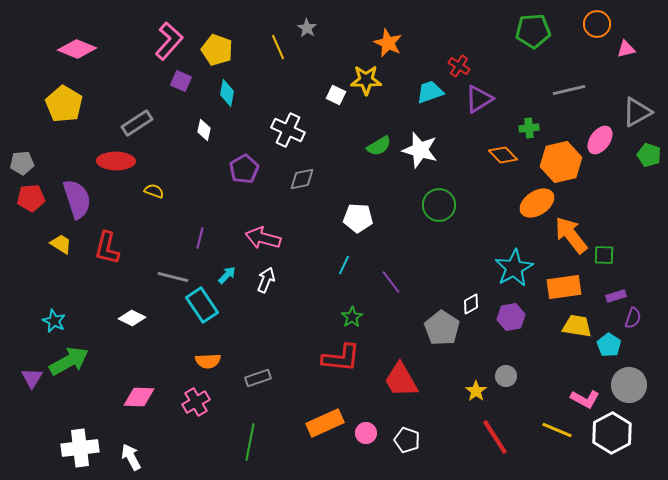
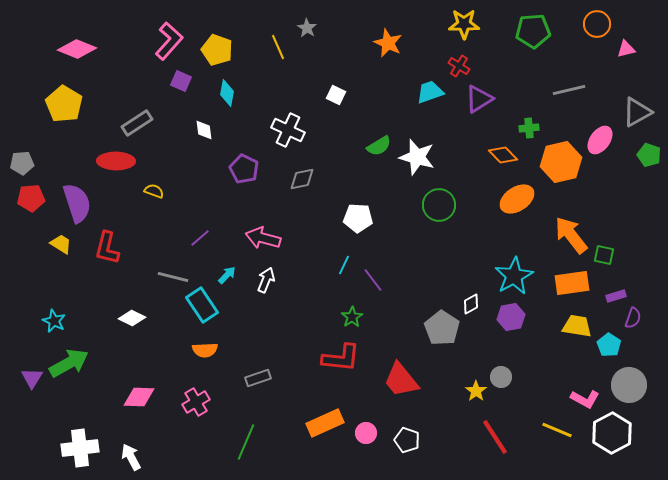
yellow star at (366, 80): moved 98 px right, 56 px up
white diamond at (204, 130): rotated 20 degrees counterclockwise
white star at (420, 150): moved 3 px left, 7 px down
purple pentagon at (244, 169): rotated 16 degrees counterclockwise
purple semicircle at (77, 199): moved 4 px down
orange ellipse at (537, 203): moved 20 px left, 4 px up
purple line at (200, 238): rotated 35 degrees clockwise
green square at (604, 255): rotated 10 degrees clockwise
cyan star at (514, 268): moved 8 px down
purple line at (391, 282): moved 18 px left, 2 px up
orange rectangle at (564, 287): moved 8 px right, 4 px up
green arrow at (69, 361): moved 2 px down
orange semicircle at (208, 361): moved 3 px left, 11 px up
gray circle at (506, 376): moved 5 px left, 1 px down
red trapezoid at (401, 380): rotated 9 degrees counterclockwise
green line at (250, 442): moved 4 px left; rotated 12 degrees clockwise
